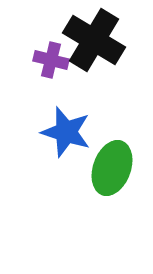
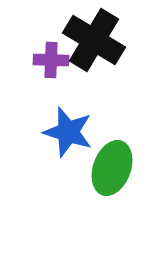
purple cross: rotated 12 degrees counterclockwise
blue star: moved 2 px right
